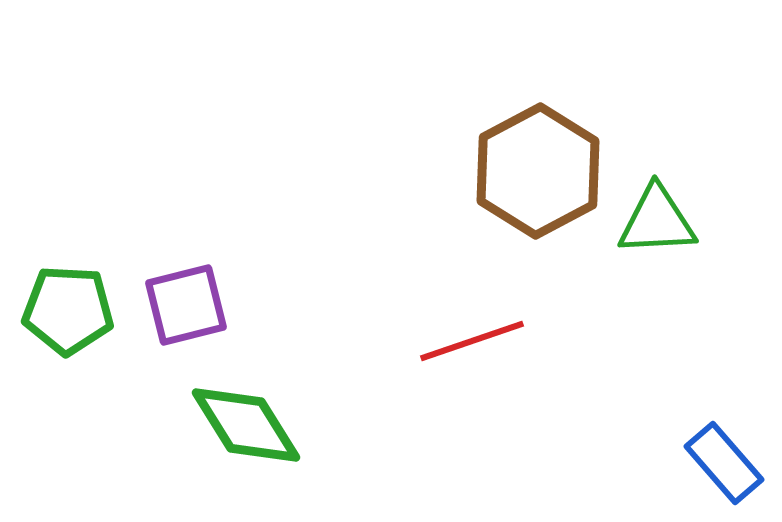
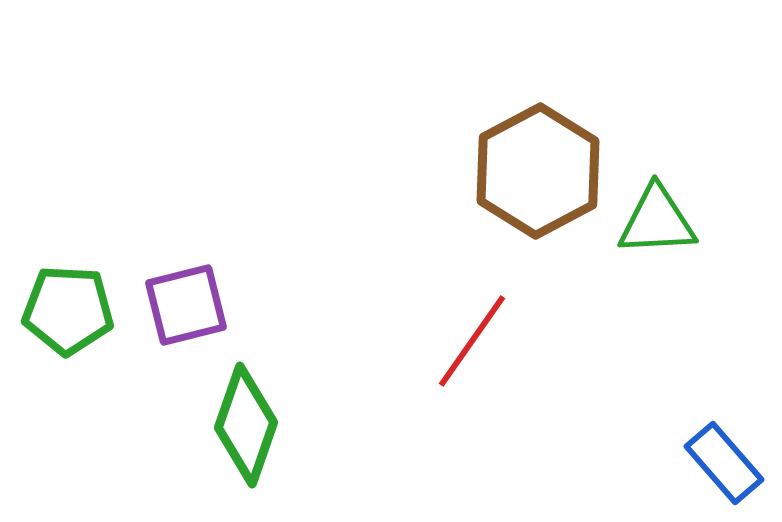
red line: rotated 36 degrees counterclockwise
green diamond: rotated 51 degrees clockwise
